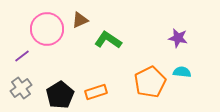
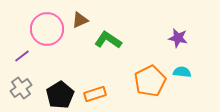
orange pentagon: moved 1 px up
orange rectangle: moved 1 px left, 2 px down
